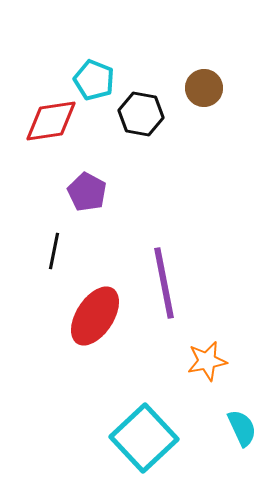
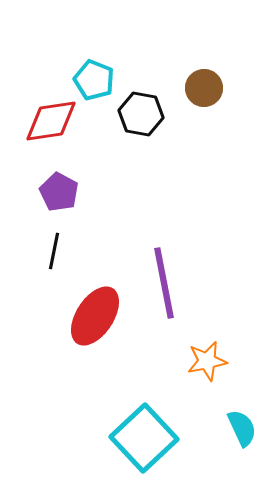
purple pentagon: moved 28 px left
